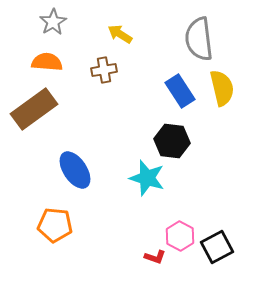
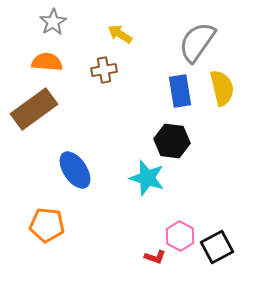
gray semicircle: moved 2 px left, 3 px down; rotated 42 degrees clockwise
blue rectangle: rotated 24 degrees clockwise
orange pentagon: moved 8 px left
